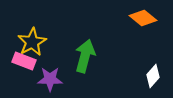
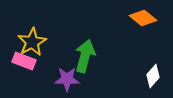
purple star: moved 17 px right
